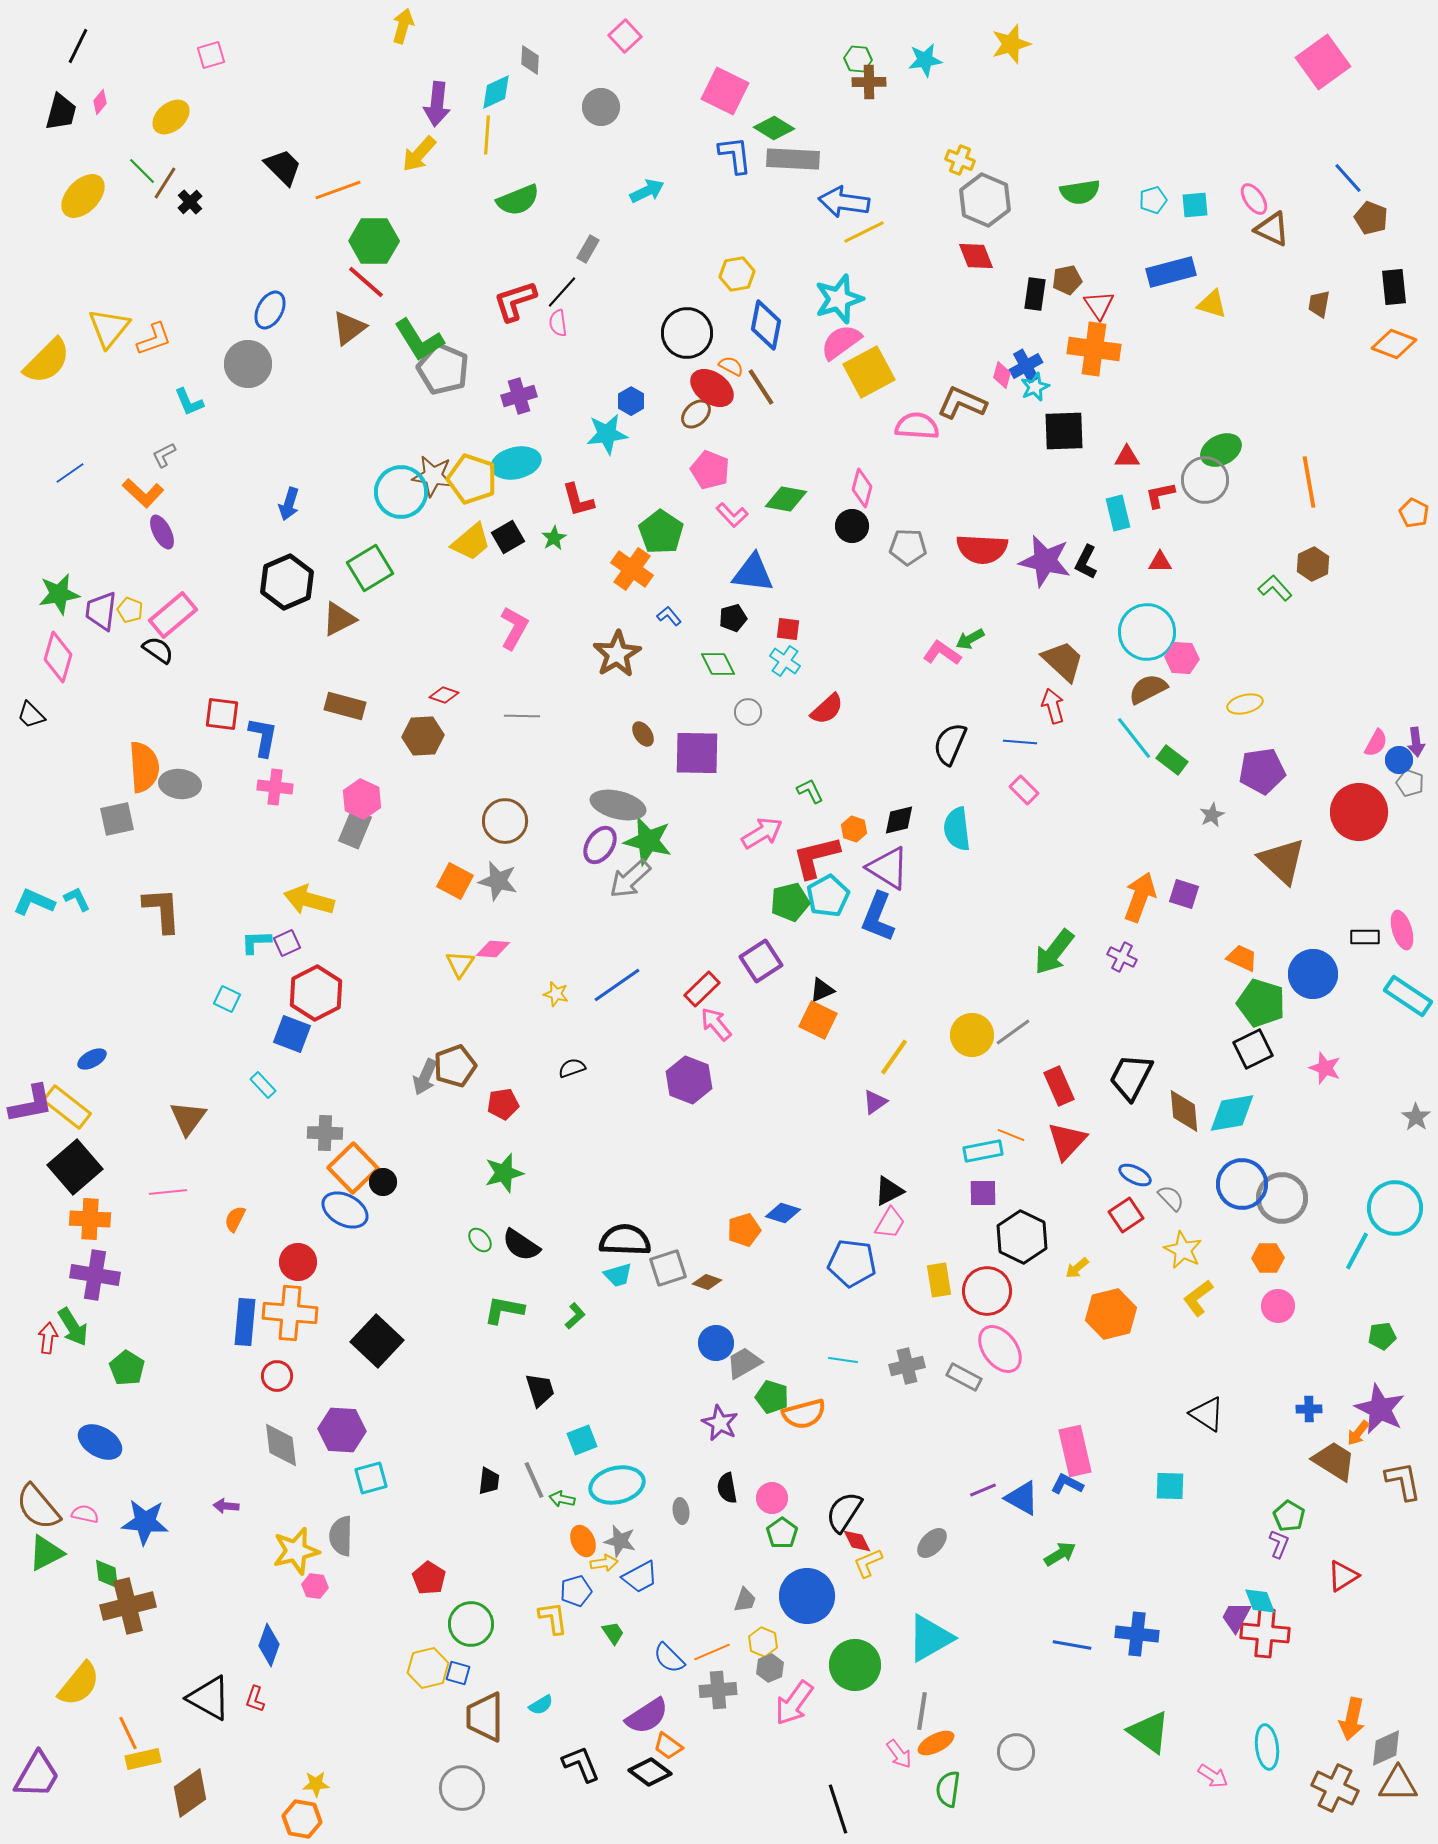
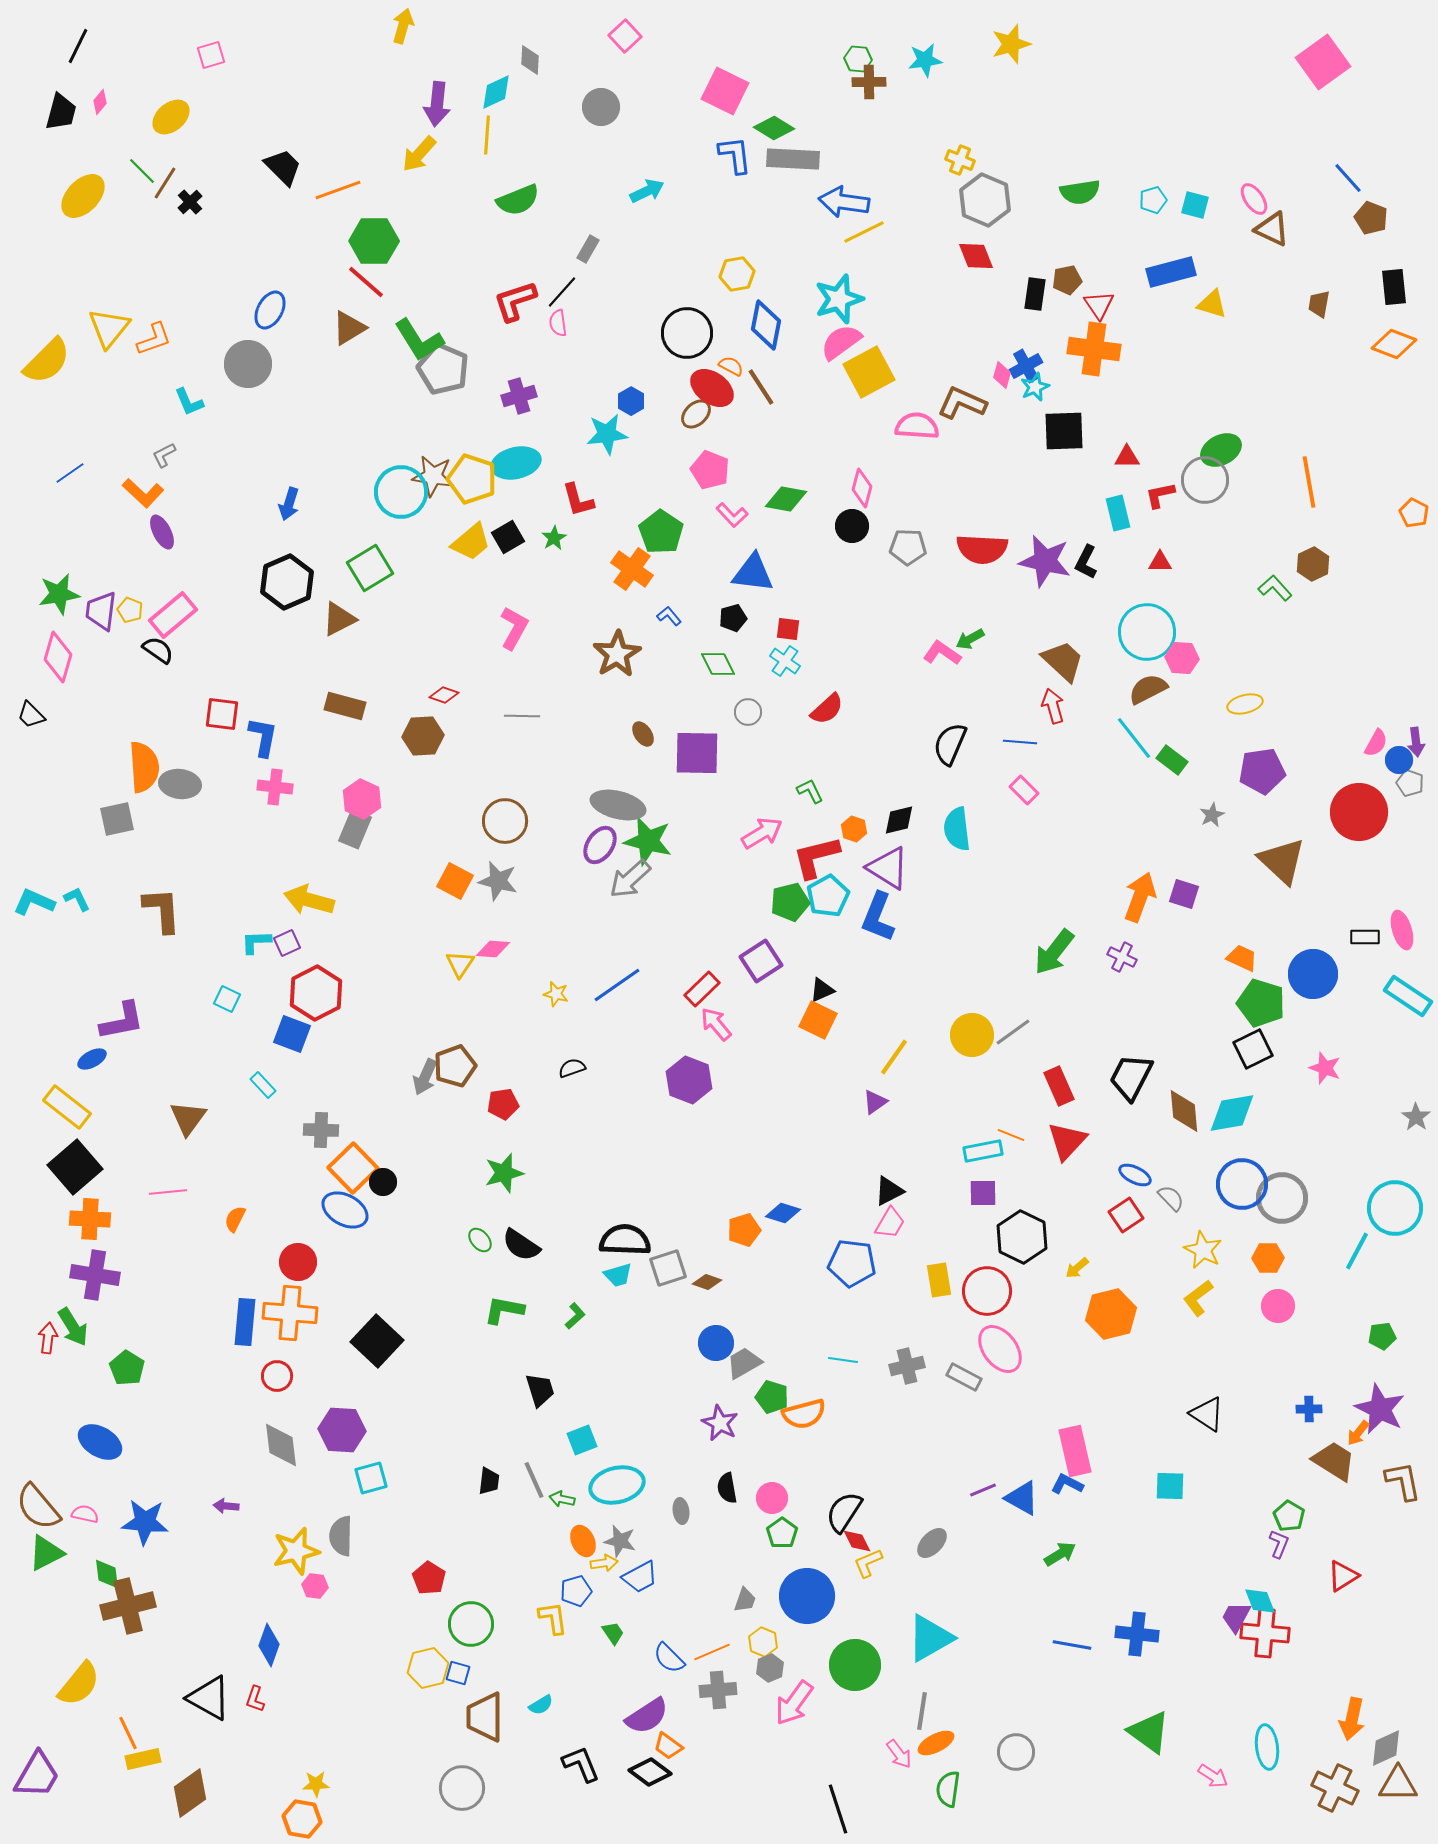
cyan square at (1195, 205): rotated 20 degrees clockwise
brown triangle at (349, 328): rotated 6 degrees clockwise
purple L-shape at (31, 1104): moved 91 px right, 83 px up
gray cross at (325, 1133): moved 4 px left, 3 px up
yellow star at (1183, 1250): moved 20 px right
